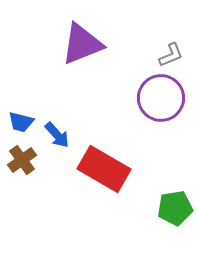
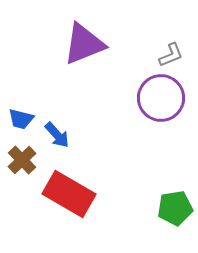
purple triangle: moved 2 px right
blue trapezoid: moved 3 px up
brown cross: rotated 8 degrees counterclockwise
red rectangle: moved 35 px left, 25 px down
